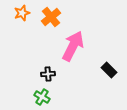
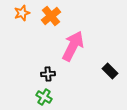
orange cross: moved 1 px up
black rectangle: moved 1 px right, 1 px down
green cross: moved 2 px right
